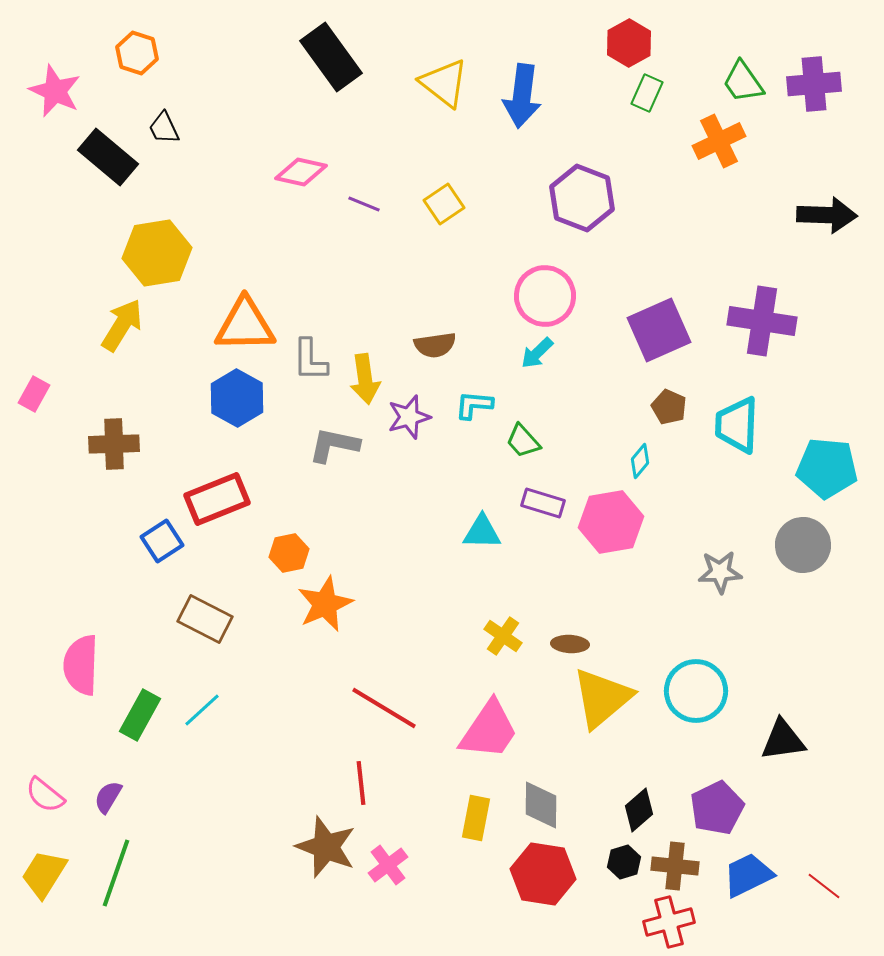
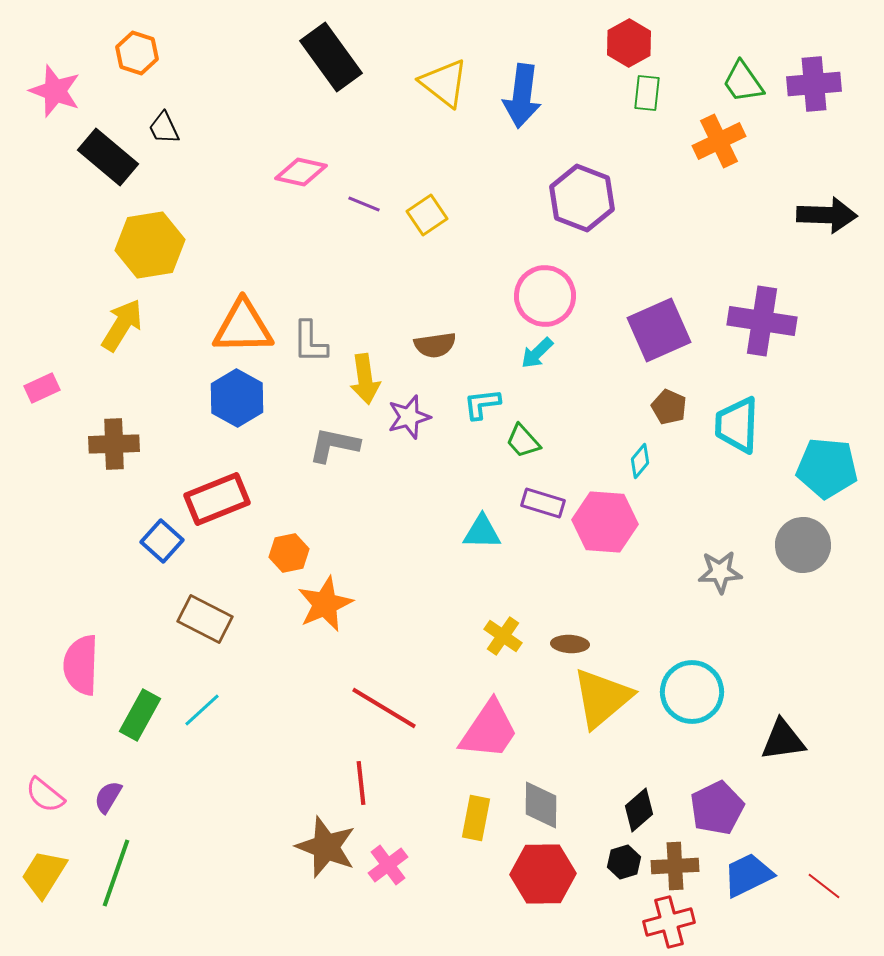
pink star at (55, 91): rotated 4 degrees counterclockwise
green rectangle at (647, 93): rotated 18 degrees counterclockwise
yellow square at (444, 204): moved 17 px left, 11 px down
yellow hexagon at (157, 253): moved 7 px left, 8 px up
orange triangle at (245, 325): moved 2 px left, 2 px down
gray L-shape at (310, 360): moved 18 px up
pink rectangle at (34, 394): moved 8 px right, 6 px up; rotated 36 degrees clockwise
cyan L-shape at (474, 405): moved 8 px right, 1 px up; rotated 12 degrees counterclockwise
pink hexagon at (611, 522): moved 6 px left; rotated 14 degrees clockwise
blue square at (162, 541): rotated 15 degrees counterclockwise
cyan circle at (696, 691): moved 4 px left, 1 px down
brown cross at (675, 866): rotated 9 degrees counterclockwise
red hexagon at (543, 874): rotated 10 degrees counterclockwise
